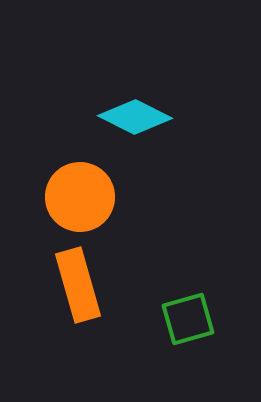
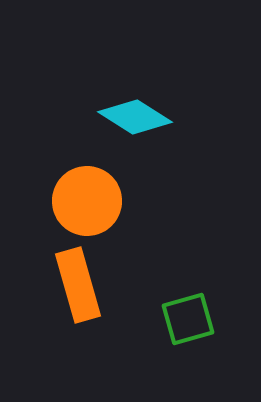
cyan diamond: rotated 6 degrees clockwise
orange circle: moved 7 px right, 4 px down
